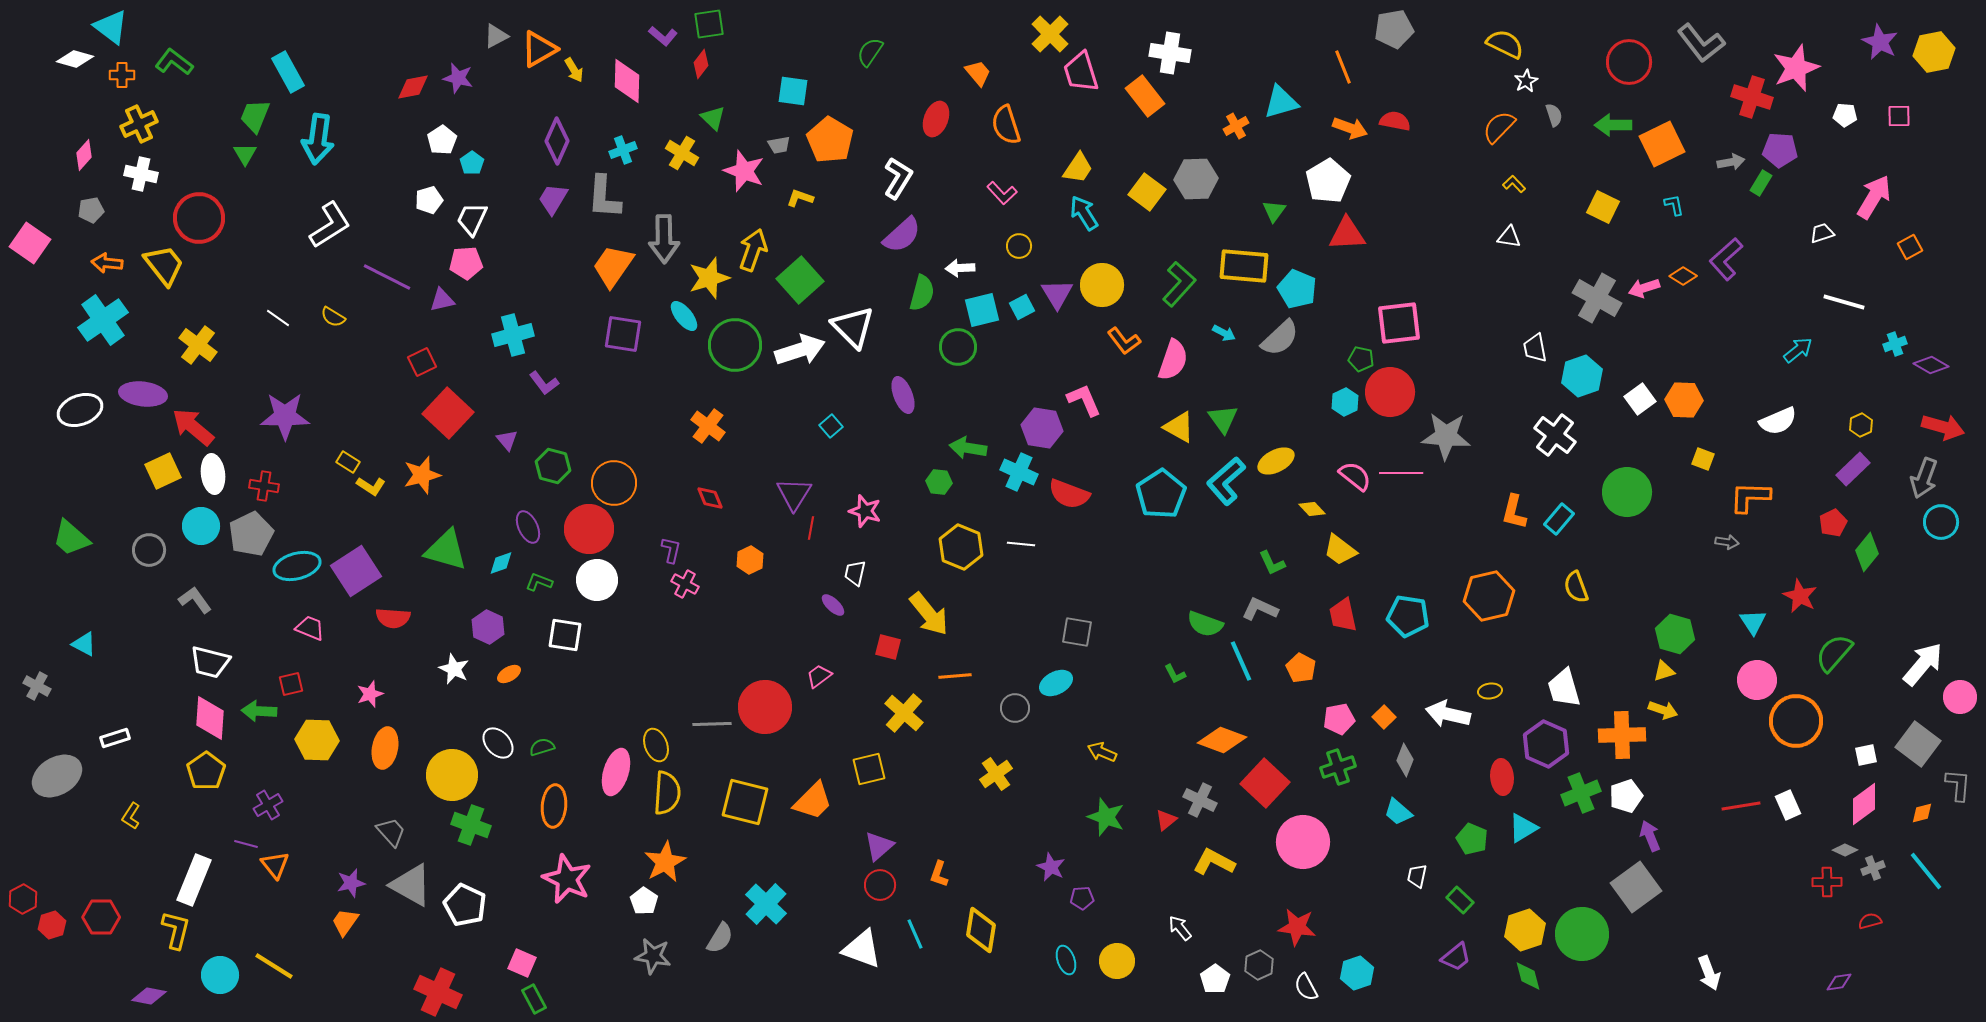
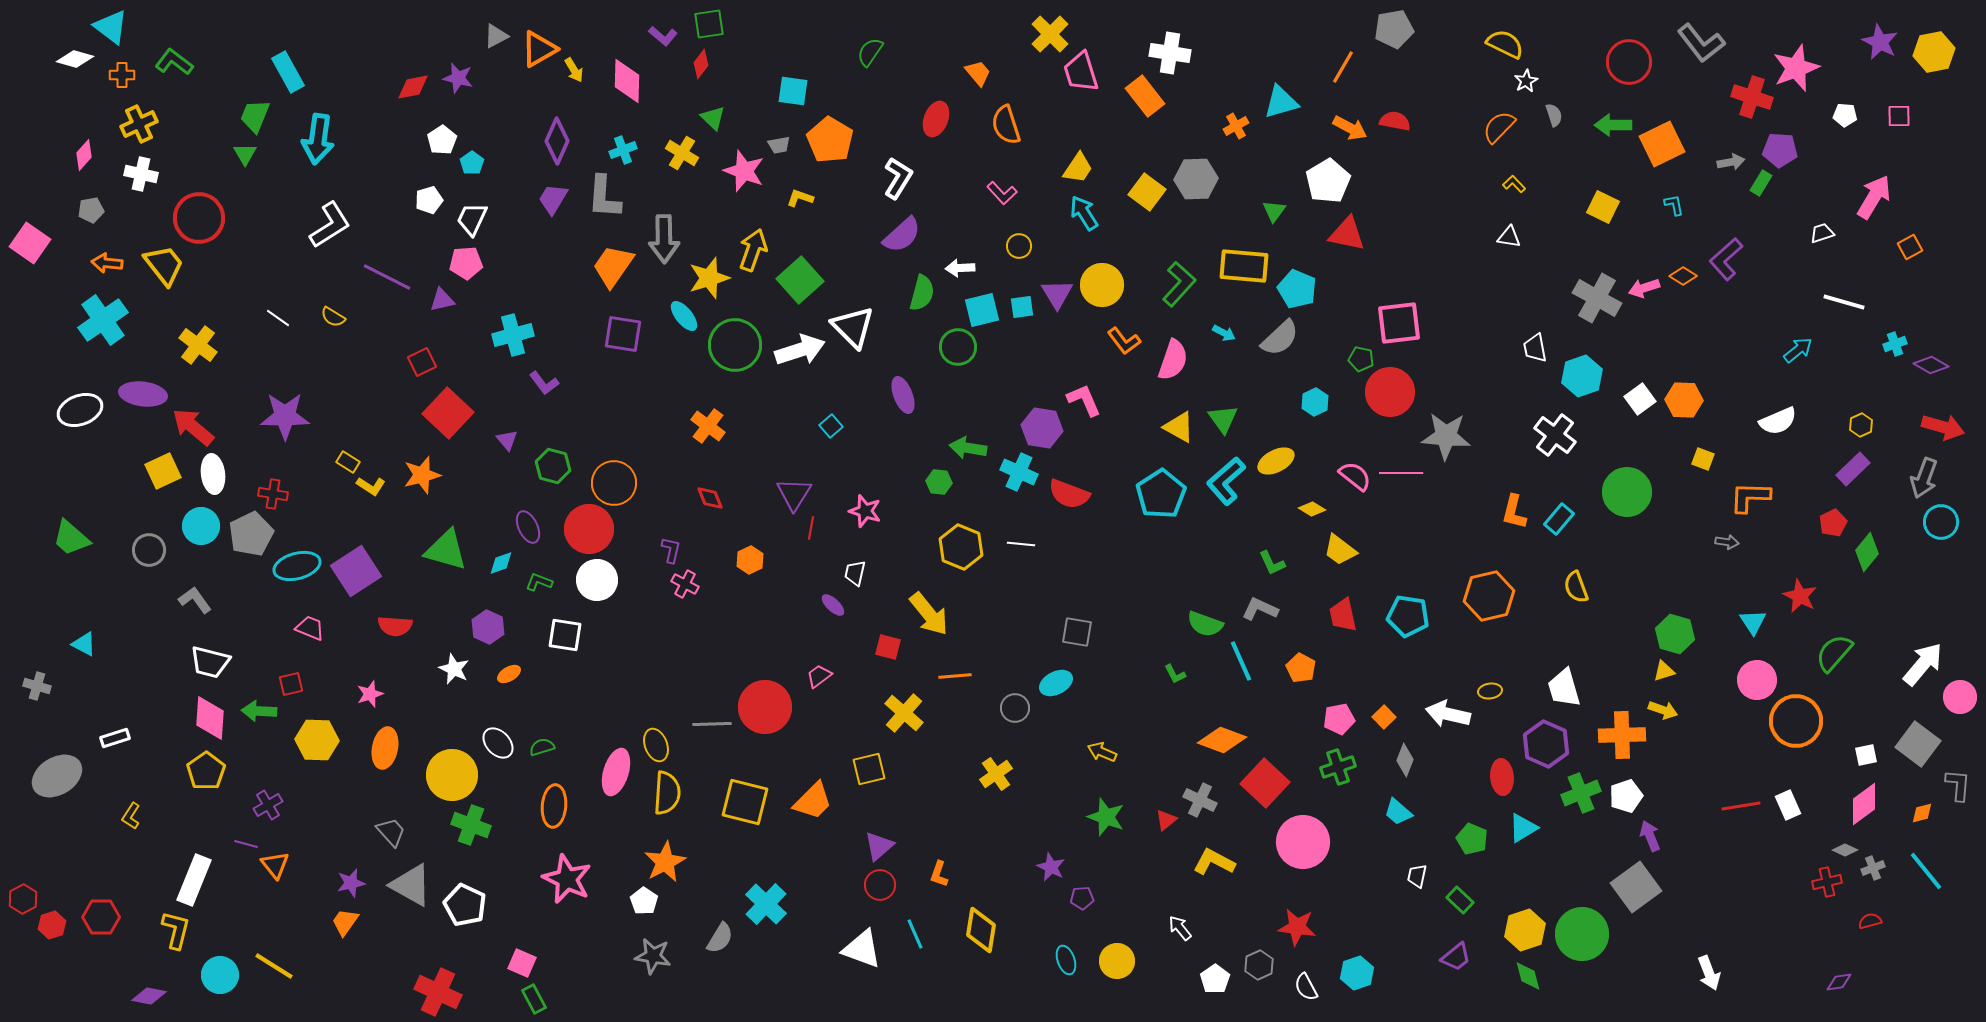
orange line at (1343, 67): rotated 52 degrees clockwise
orange arrow at (1350, 128): rotated 8 degrees clockwise
red triangle at (1347, 234): rotated 15 degrees clockwise
cyan square at (1022, 307): rotated 20 degrees clockwise
cyan hexagon at (1345, 402): moved 30 px left
red cross at (264, 486): moved 9 px right, 8 px down
yellow diamond at (1312, 509): rotated 16 degrees counterclockwise
red semicircle at (393, 618): moved 2 px right, 8 px down
gray cross at (37, 686): rotated 12 degrees counterclockwise
red cross at (1827, 882): rotated 12 degrees counterclockwise
